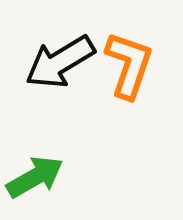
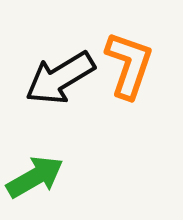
black arrow: moved 16 px down
